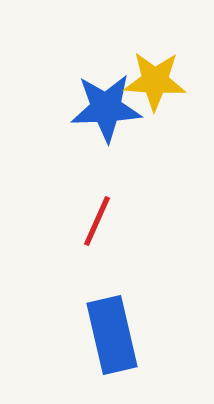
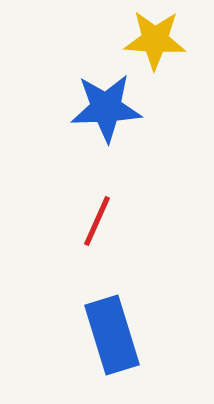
yellow star: moved 41 px up
blue rectangle: rotated 4 degrees counterclockwise
